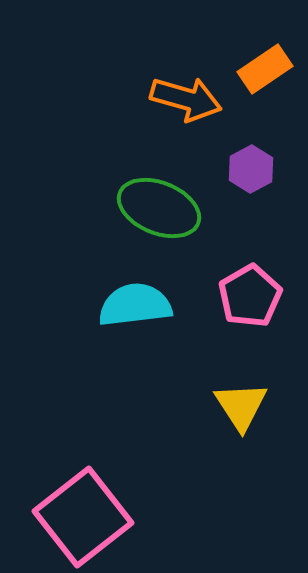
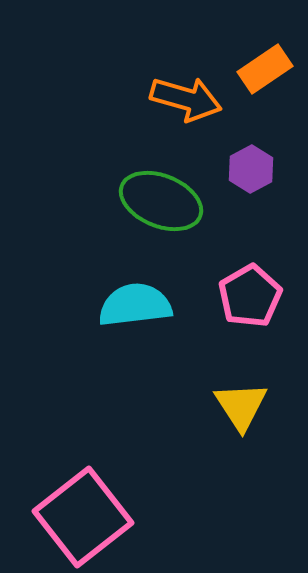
green ellipse: moved 2 px right, 7 px up
